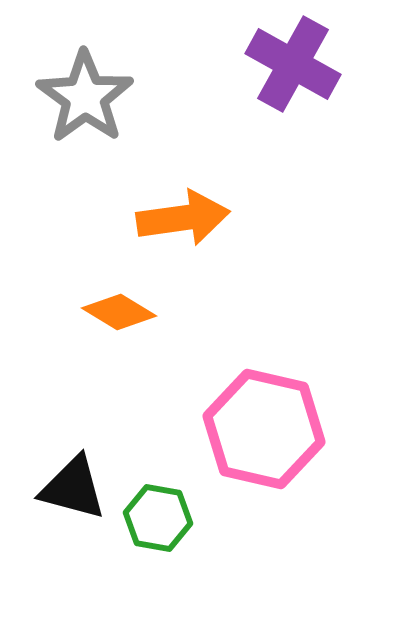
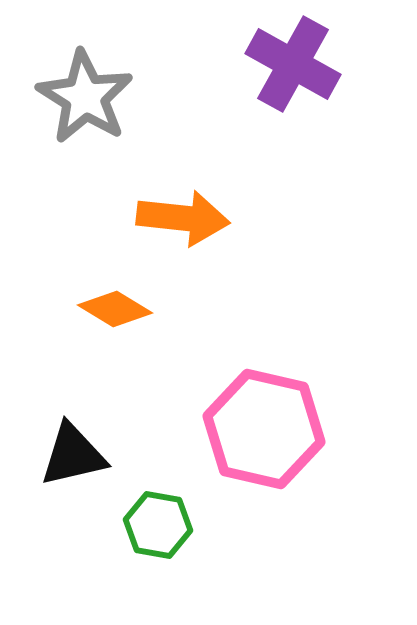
gray star: rotated 4 degrees counterclockwise
orange arrow: rotated 14 degrees clockwise
orange diamond: moved 4 px left, 3 px up
black triangle: moved 33 px up; rotated 28 degrees counterclockwise
green hexagon: moved 7 px down
